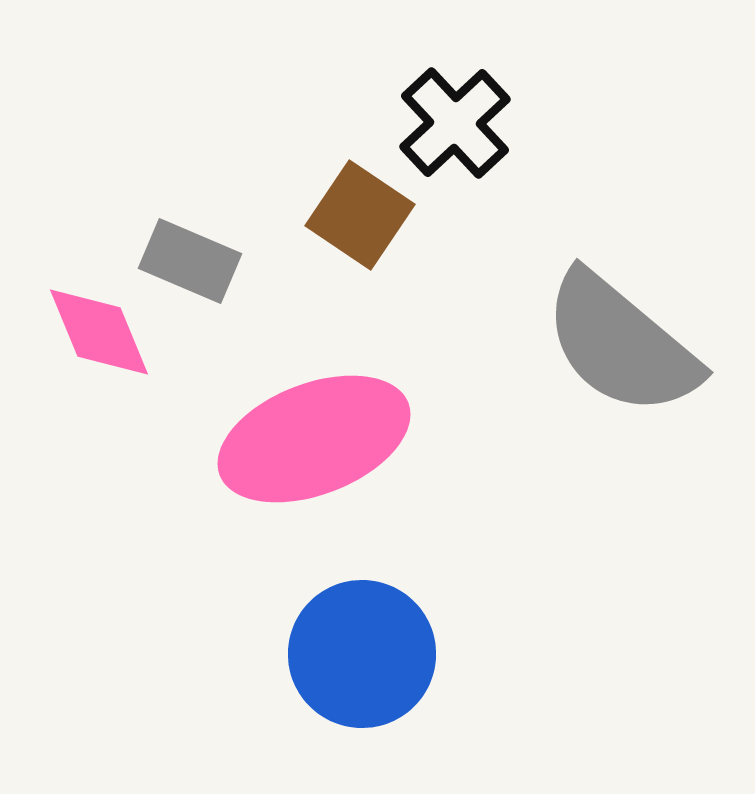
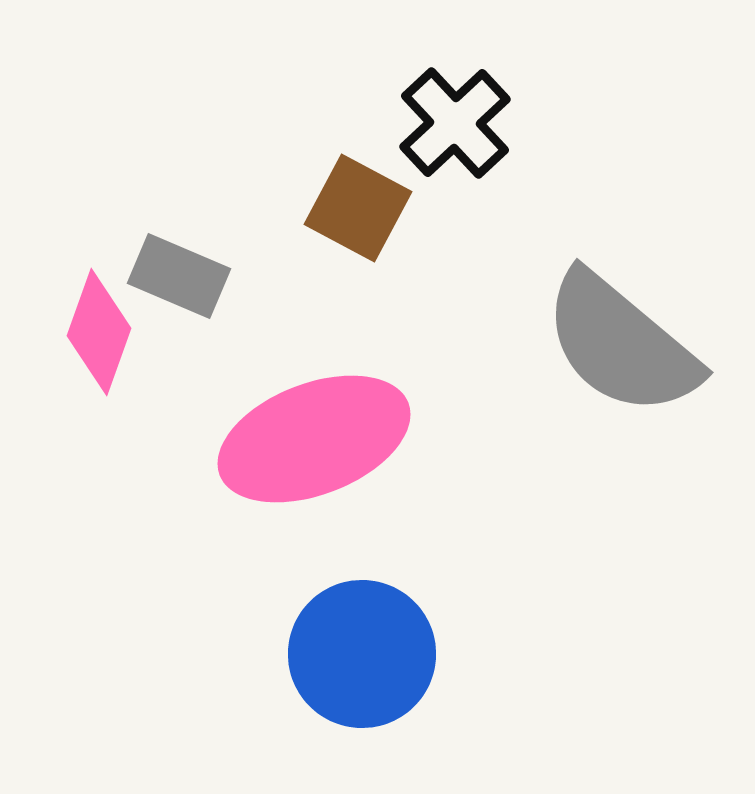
brown square: moved 2 px left, 7 px up; rotated 6 degrees counterclockwise
gray rectangle: moved 11 px left, 15 px down
pink diamond: rotated 42 degrees clockwise
